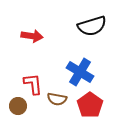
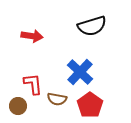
blue cross: rotated 12 degrees clockwise
